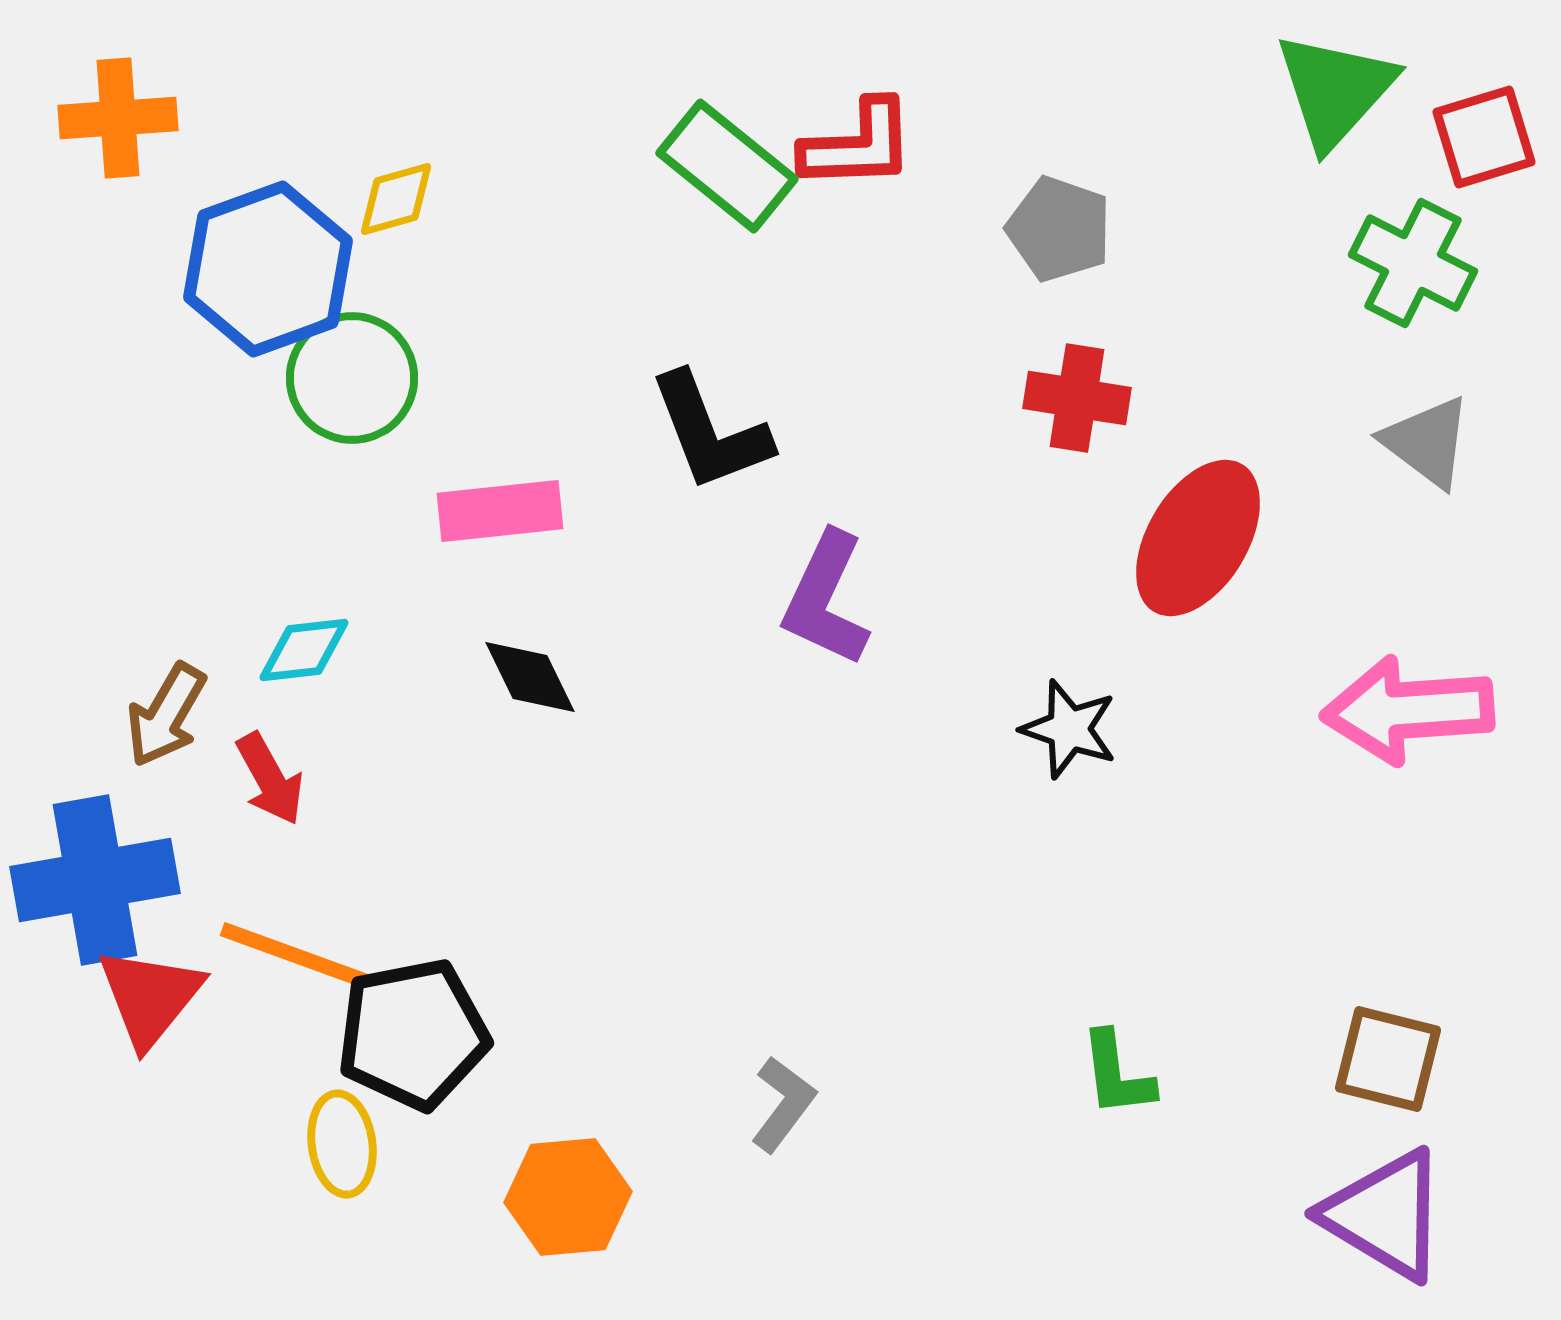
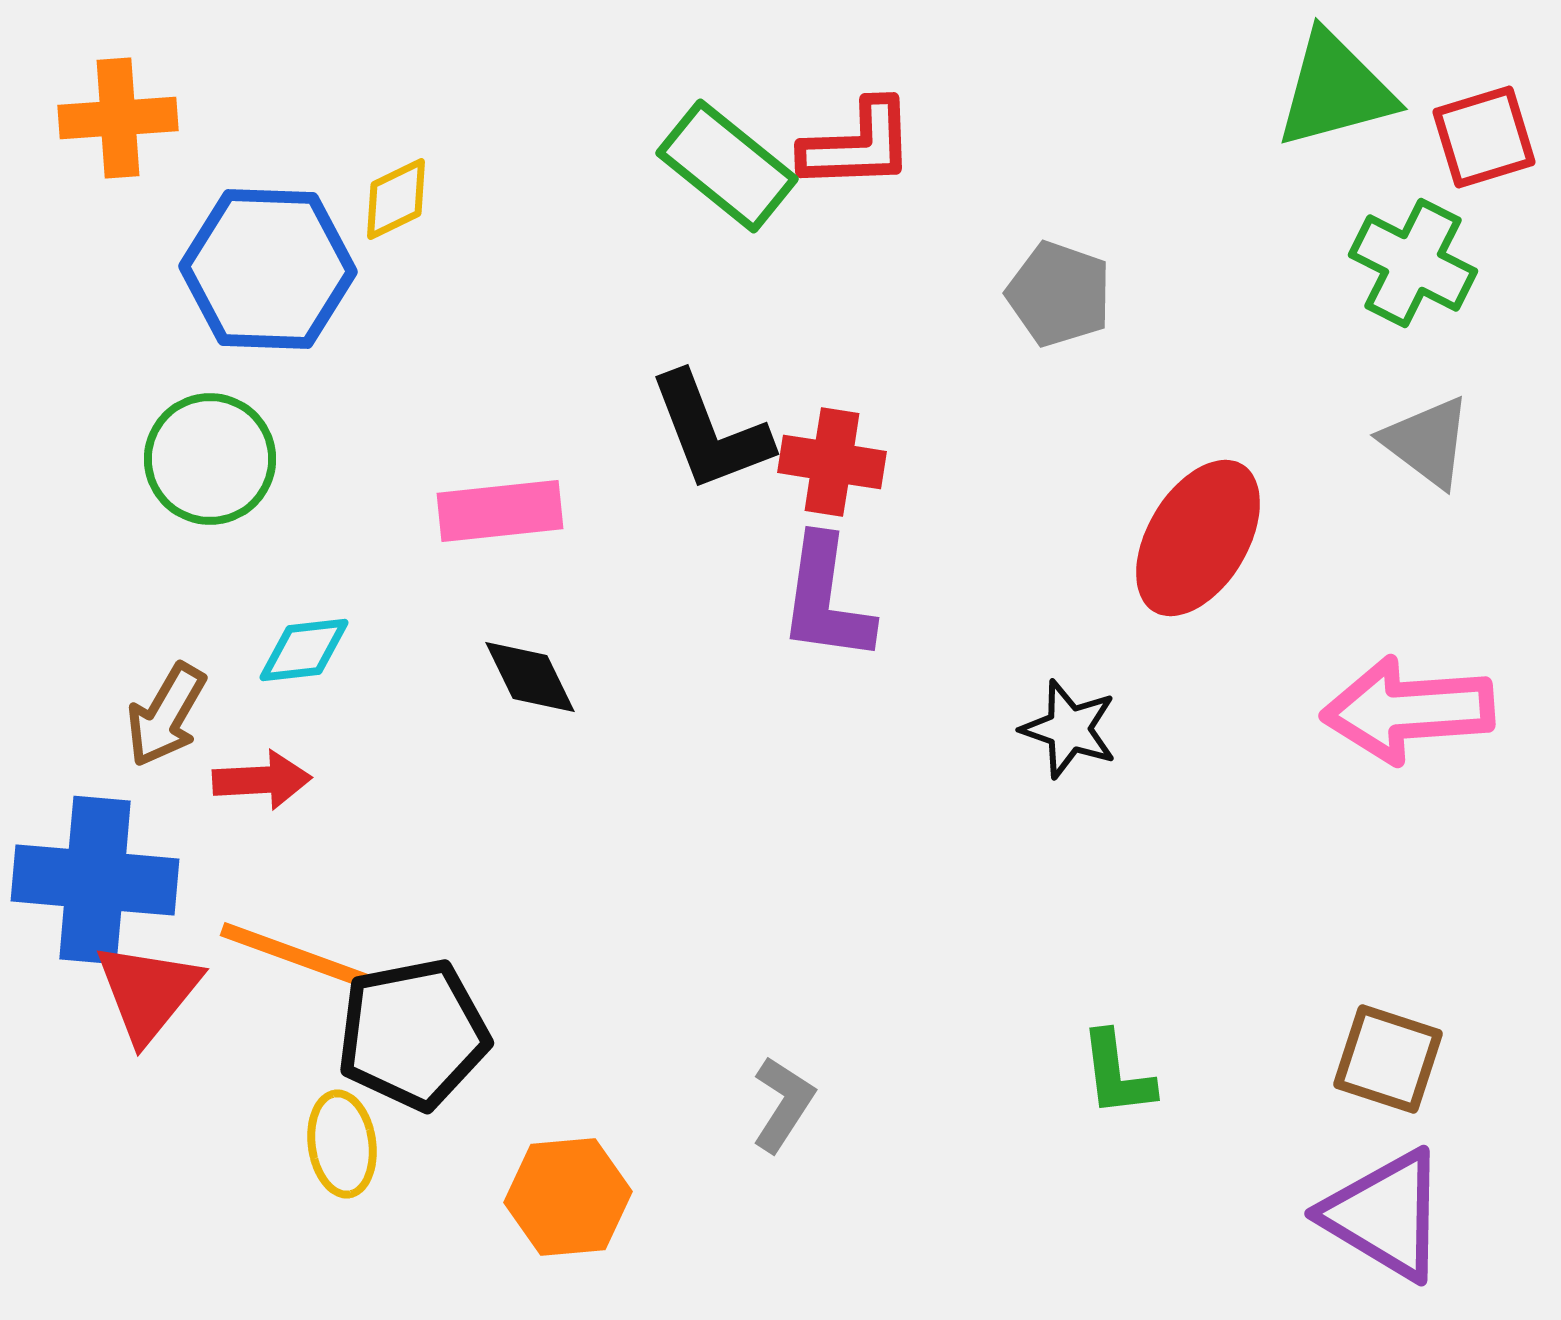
green triangle: rotated 33 degrees clockwise
yellow diamond: rotated 10 degrees counterclockwise
gray pentagon: moved 65 px down
blue hexagon: rotated 22 degrees clockwise
green circle: moved 142 px left, 81 px down
red cross: moved 245 px left, 64 px down
purple L-shape: rotated 17 degrees counterclockwise
red arrow: moved 8 px left, 1 px down; rotated 64 degrees counterclockwise
blue cross: rotated 15 degrees clockwise
red triangle: moved 2 px left, 5 px up
brown square: rotated 4 degrees clockwise
gray L-shape: rotated 4 degrees counterclockwise
